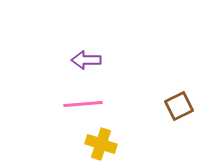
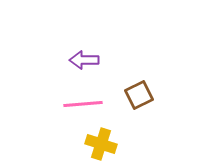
purple arrow: moved 2 px left
brown square: moved 40 px left, 11 px up
